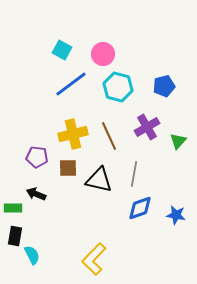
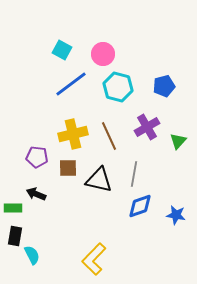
blue diamond: moved 2 px up
